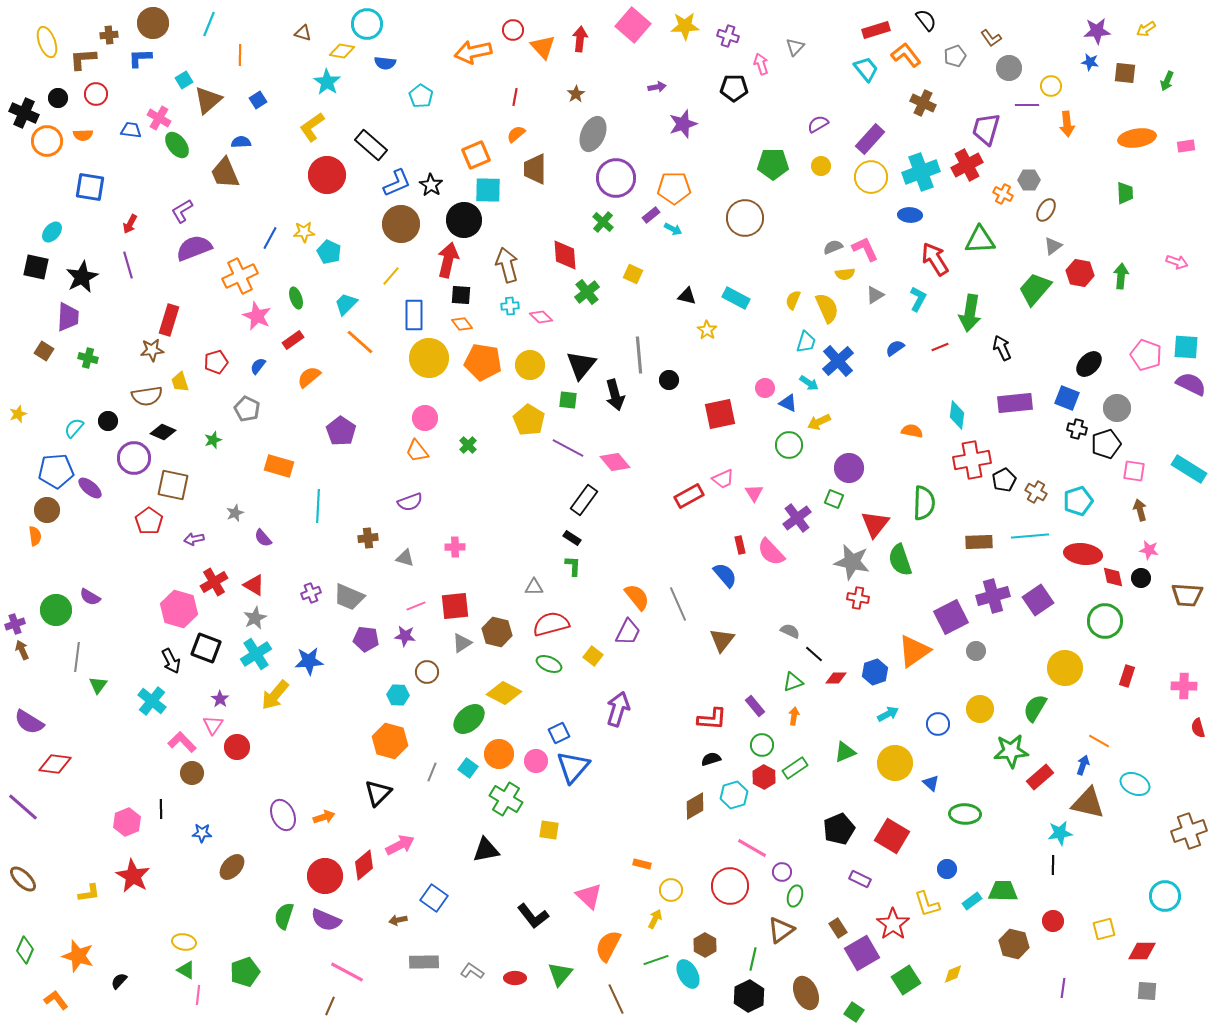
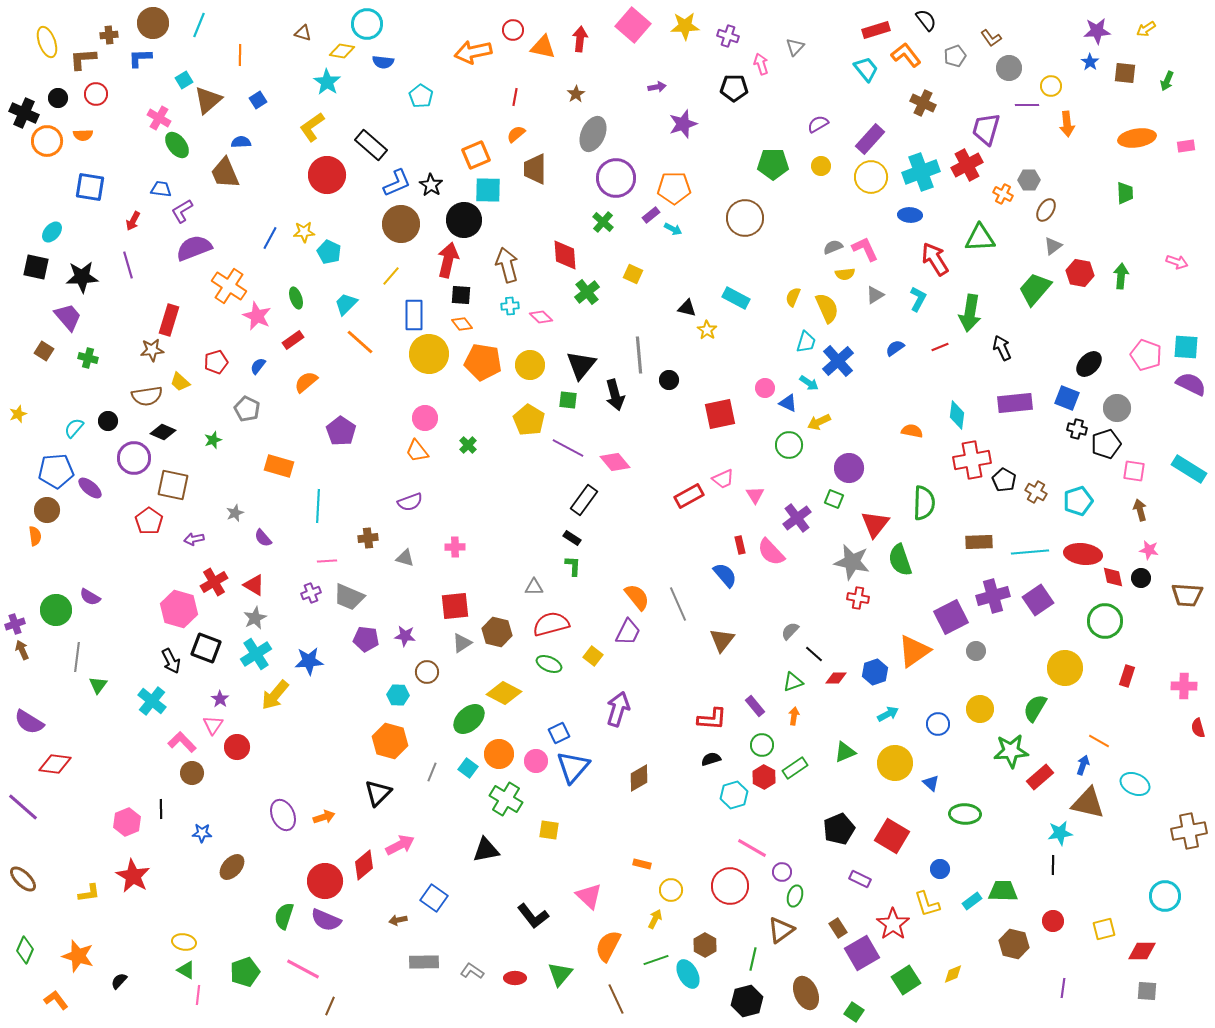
cyan line at (209, 24): moved 10 px left, 1 px down
orange triangle at (543, 47): rotated 36 degrees counterclockwise
blue star at (1090, 62): rotated 24 degrees clockwise
blue semicircle at (385, 63): moved 2 px left, 1 px up
blue trapezoid at (131, 130): moved 30 px right, 59 px down
red arrow at (130, 224): moved 3 px right, 3 px up
green triangle at (980, 240): moved 2 px up
orange cross at (240, 276): moved 11 px left, 10 px down; rotated 32 degrees counterclockwise
black star at (82, 277): rotated 24 degrees clockwise
black triangle at (687, 296): moved 12 px down
yellow semicircle at (793, 300): moved 3 px up
purple trapezoid at (68, 317): rotated 44 degrees counterclockwise
yellow circle at (429, 358): moved 4 px up
orange semicircle at (309, 377): moved 3 px left, 5 px down
yellow trapezoid at (180, 382): rotated 30 degrees counterclockwise
black pentagon at (1004, 480): rotated 15 degrees counterclockwise
pink triangle at (754, 493): moved 1 px right, 2 px down
cyan line at (1030, 536): moved 16 px down
pink line at (416, 606): moved 89 px left, 45 px up; rotated 18 degrees clockwise
gray semicircle at (790, 631): rotated 72 degrees counterclockwise
brown diamond at (695, 806): moved 56 px left, 28 px up
brown cross at (1189, 831): rotated 8 degrees clockwise
blue circle at (947, 869): moved 7 px left
red circle at (325, 876): moved 5 px down
pink line at (347, 972): moved 44 px left, 3 px up
black hexagon at (749, 996): moved 2 px left, 5 px down; rotated 12 degrees clockwise
